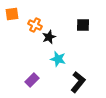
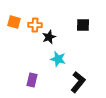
orange square: moved 2 px right, 8 px down; rotated 24 degrees clockwise
orange cross: rotated 24 degrees counterclockwise
purple rectangle: rotated 32 degrees counterclockwise
